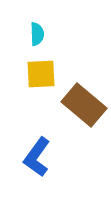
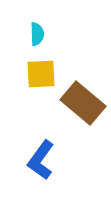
brown rectangle: moved 1 px left, 2 px up
blue L-shape: moved 4 px right, 3 px down
